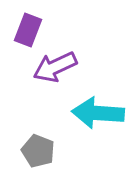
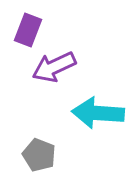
purple arrow: moved 1 px left
gray pentagon: moved 1 px right, 4 px down
